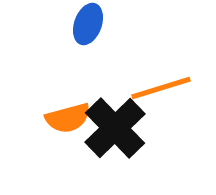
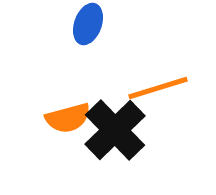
orange line: moved 3 px left
black cross: moved 2 px down
